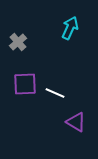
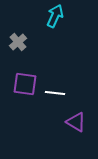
cyan arrow: moved 15 px left, 12 px up
purple square: rotated 10 degrees clockwise
white line: rotated 18 degrees counterclockwise
